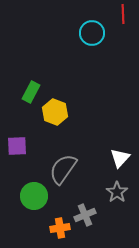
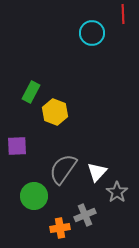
white triangle: moved 23 px left, 14 px down
